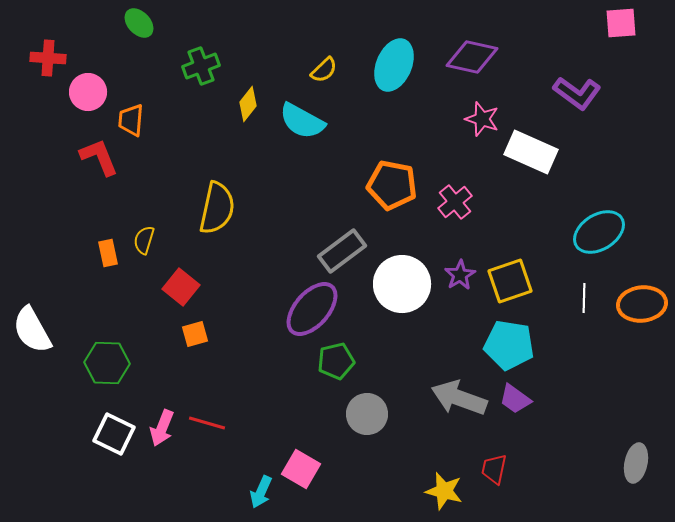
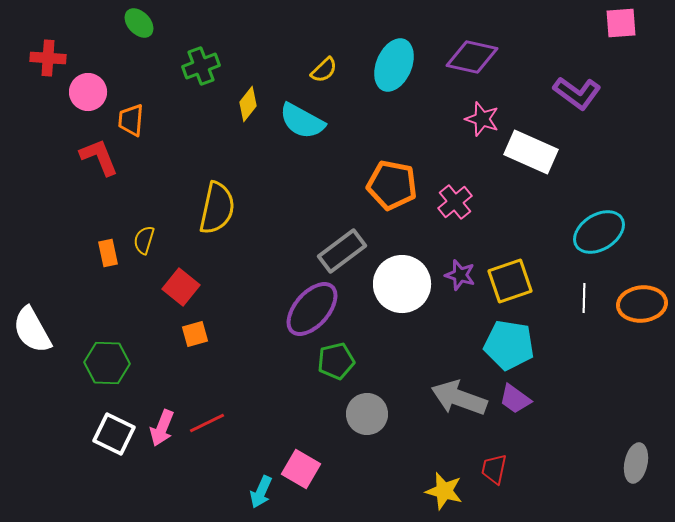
purple star at (460, 275): rotated 24 degrees counterclockwise
red line at (207, 423): rotated 42 degrees counterclockwise
